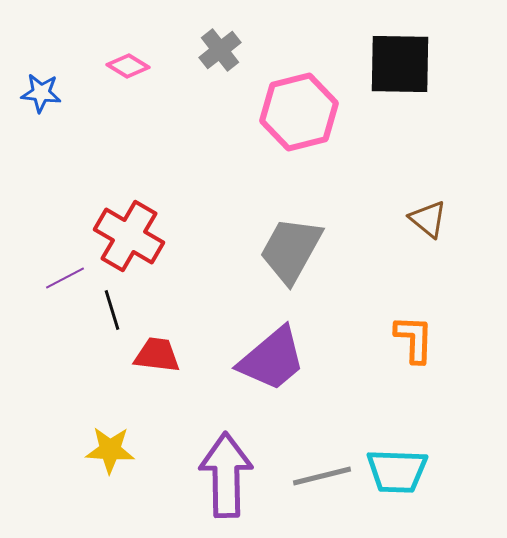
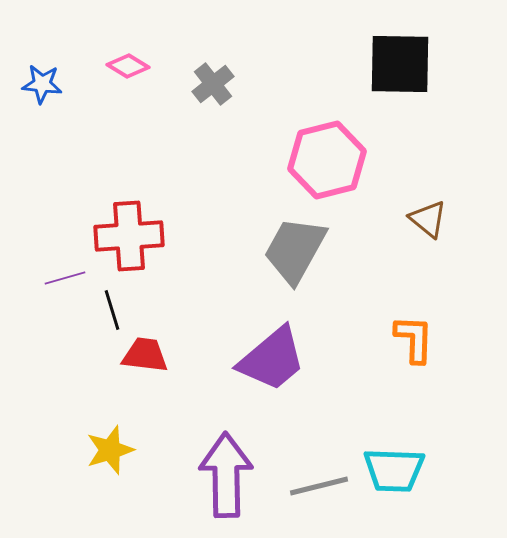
gray cross: moved 7 px left, 34 px down
blue star: moved 1 px right, 9 px up
pink hexagon: moved 28 px right, 48 px down
red cross: rotated 34 degrees counterclockwise
gray trapezoid: moved 4 px right
purple line: rotated 12 degrees clockwise
red trapezoid: moved 12 px left
yellow star: rotated 21 degrees counterclockwise
cyan trapezoid: moved 3 px left, 1 px up
gray line: moved 3 px left, 10 px down
